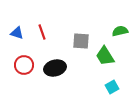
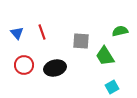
blue triangle: rotated 32 degrees clockwise
